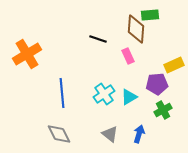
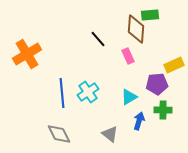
black line: rotated 30 degrees clockwise
cyan cross: moved 16 px left, 2 px up
green cross: rotated 30 degrees clockwise
blue arrow: moved 13 px up
